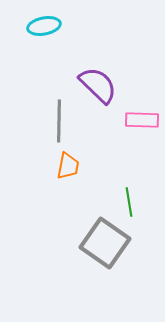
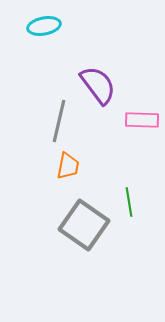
purple semicircle: rotated 9 degrees clockwise
gray line: rotated 12 degrees clockwise
gray square: moved 21 px left, 18 px up
